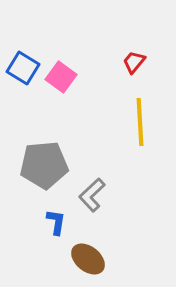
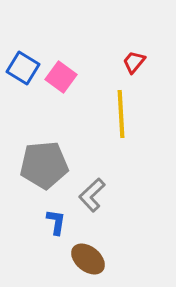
yellow line: moved 19 px left, 8 px up
